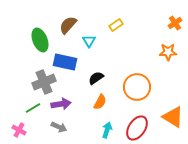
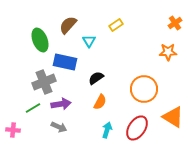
orange circle: moved 7 px right, 2 px down
pink cross: moved 6 px left; rotated 24 degrees counterclockwise
